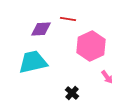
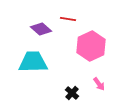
purple diamond: rotated 45 degrees clockwise
cyan trapezoid: rotated 12 degrees clockwise
pink arrow: moved 8 px left, 7 px down
